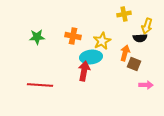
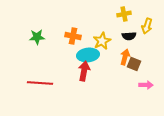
black semicircle: moved 11 px left, 2 px up
orange arrow: moved 4 px down
cyan ellipse: moved 3 px left, 2 px up
red line: moved 2 px up
